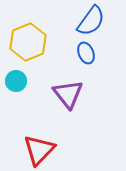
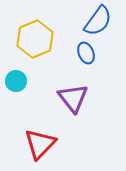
blue semicircle: moved 7 px right
yellow hexagon: moved 7 px right, 3 px up
purple triangle: moved 5 px right, 4 px down
red triangle: moved 1 px right, 6 px up
